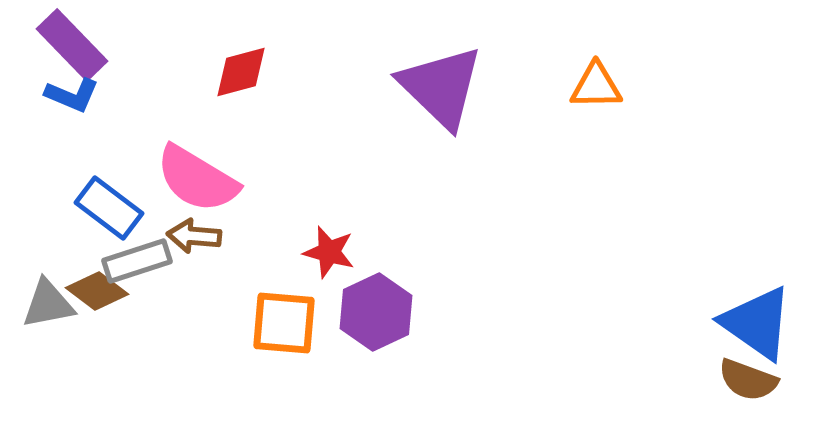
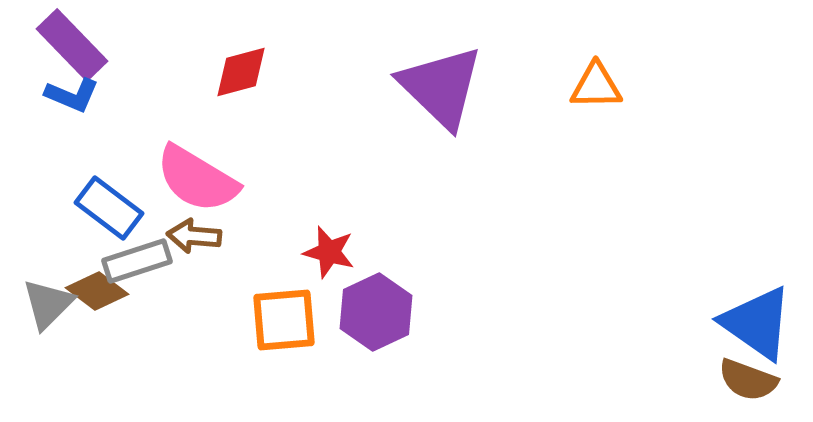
gray triangle: rotated 34 degrees counterclockwise
orange square: moved 3 px up; rotated 10 degrees counterclockwise
